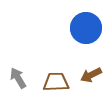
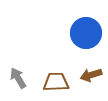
blue circle: moved 5 px down
brown arrow: rotated 10 degrees clockwise
